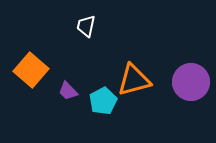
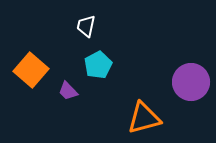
orange triangle: moved 10 px right, 38 px down
cyan pentagon: moved 5 px left, 36 px up
